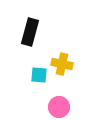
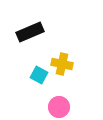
black rectangle: rotated 52 degrees clockwise
cyan square: rotated 24 degrees clockwise
